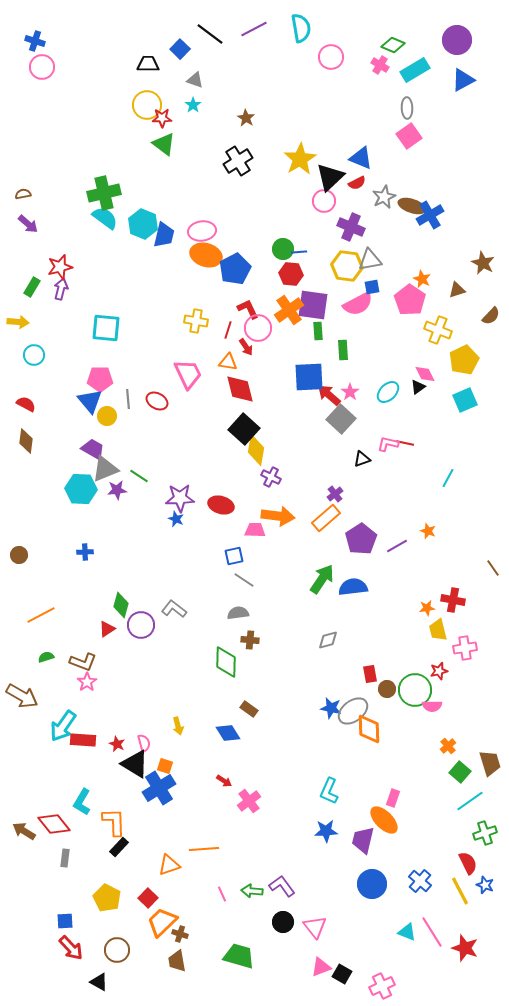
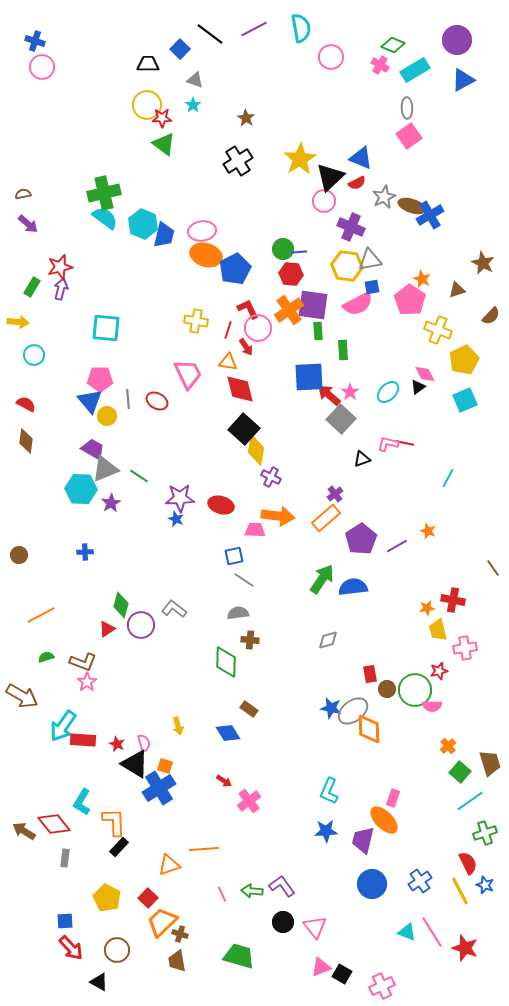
purple star at (117, 490): moved 6 px left, 13 px down; rotated 24 degrees counterclockwise
blue cross at (420, 881): rotated 15 degrees clockwise
